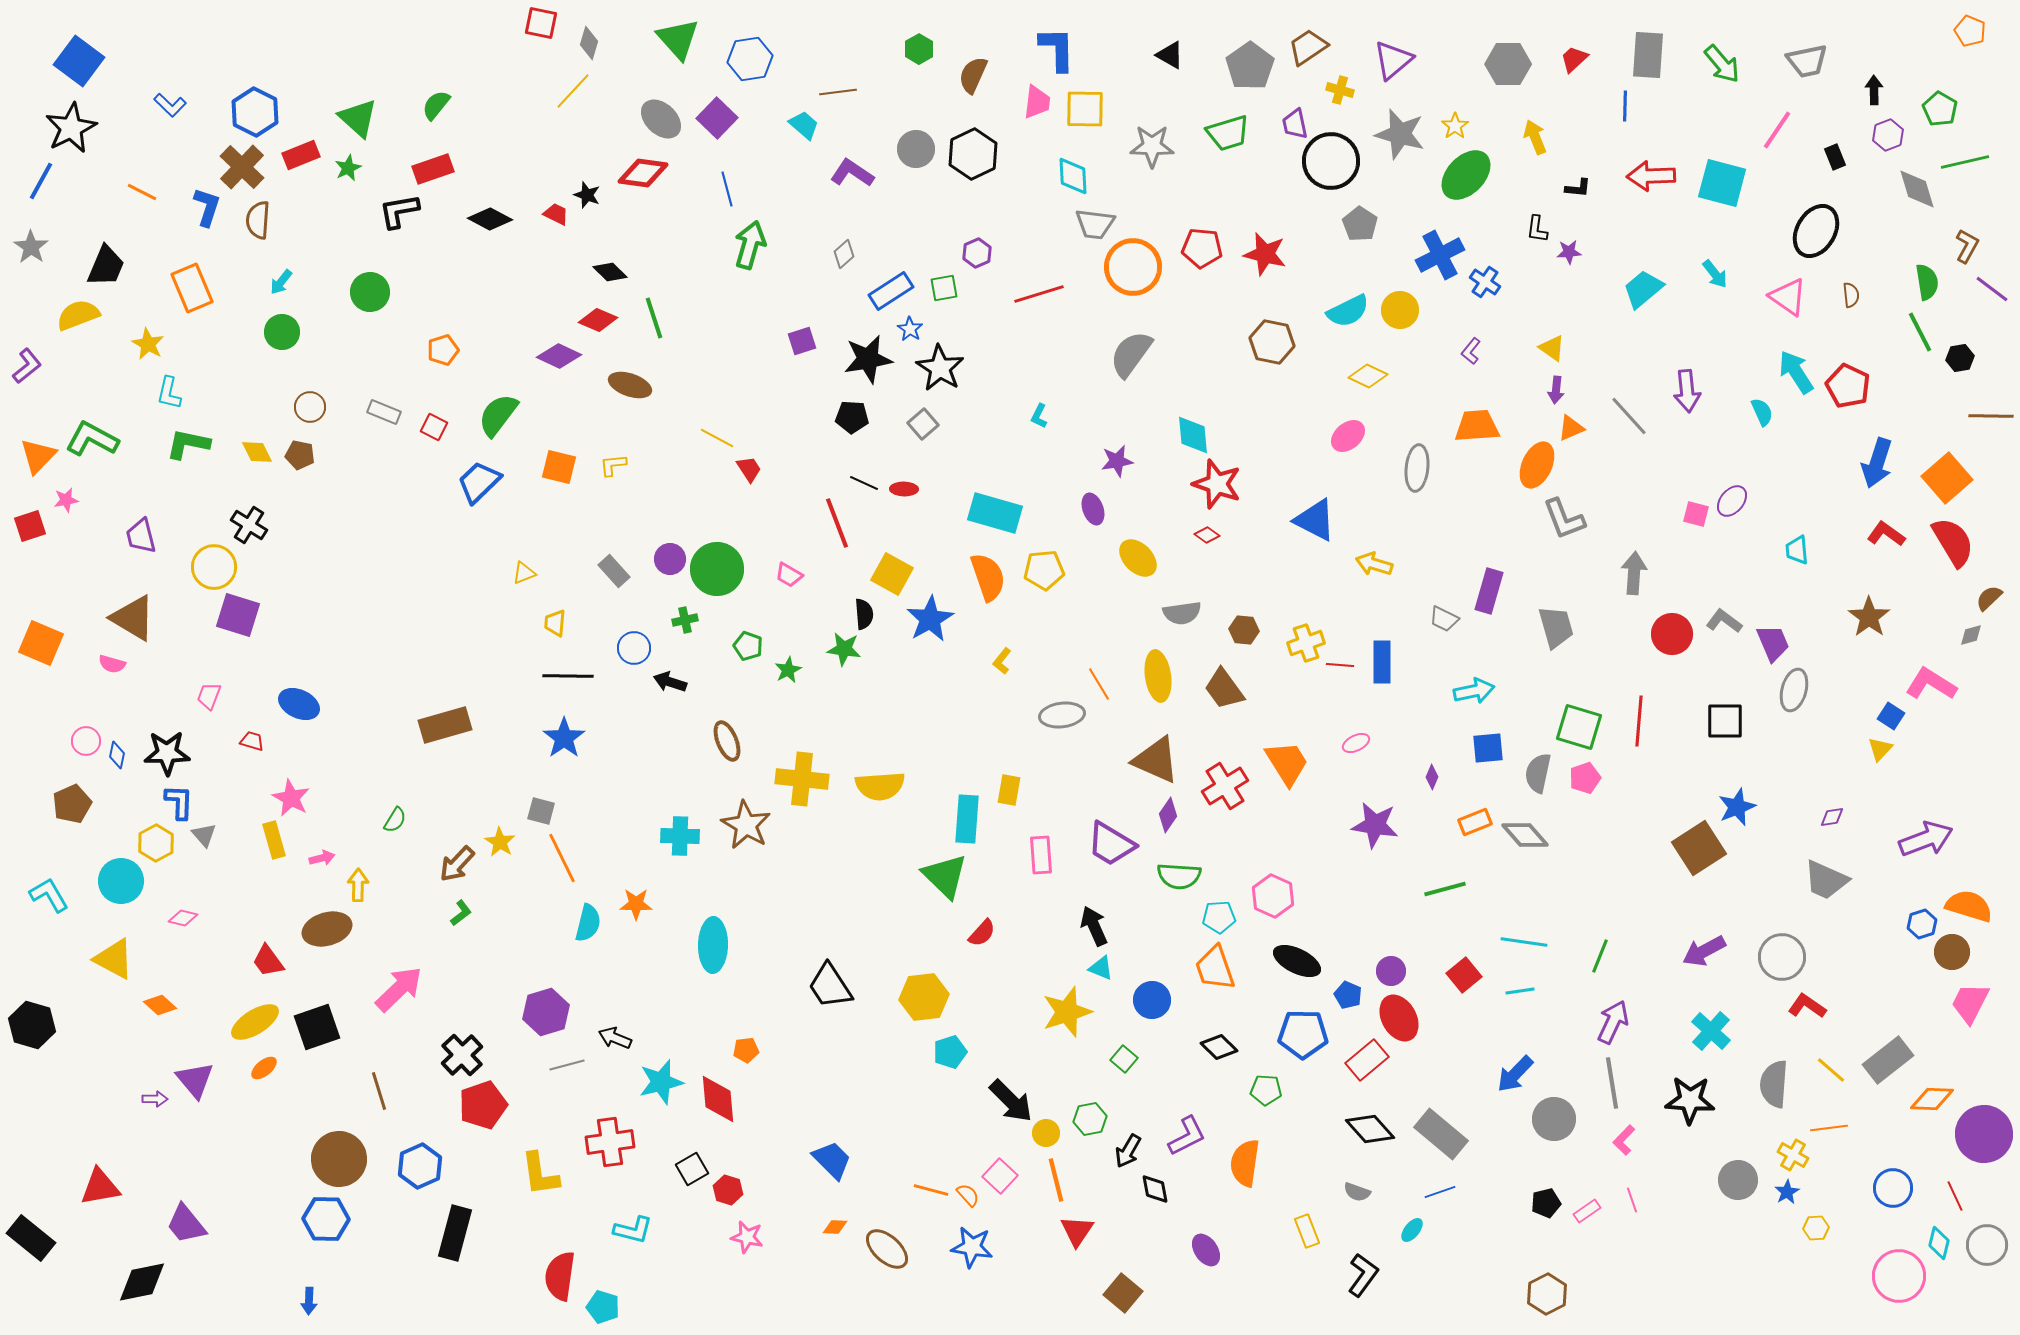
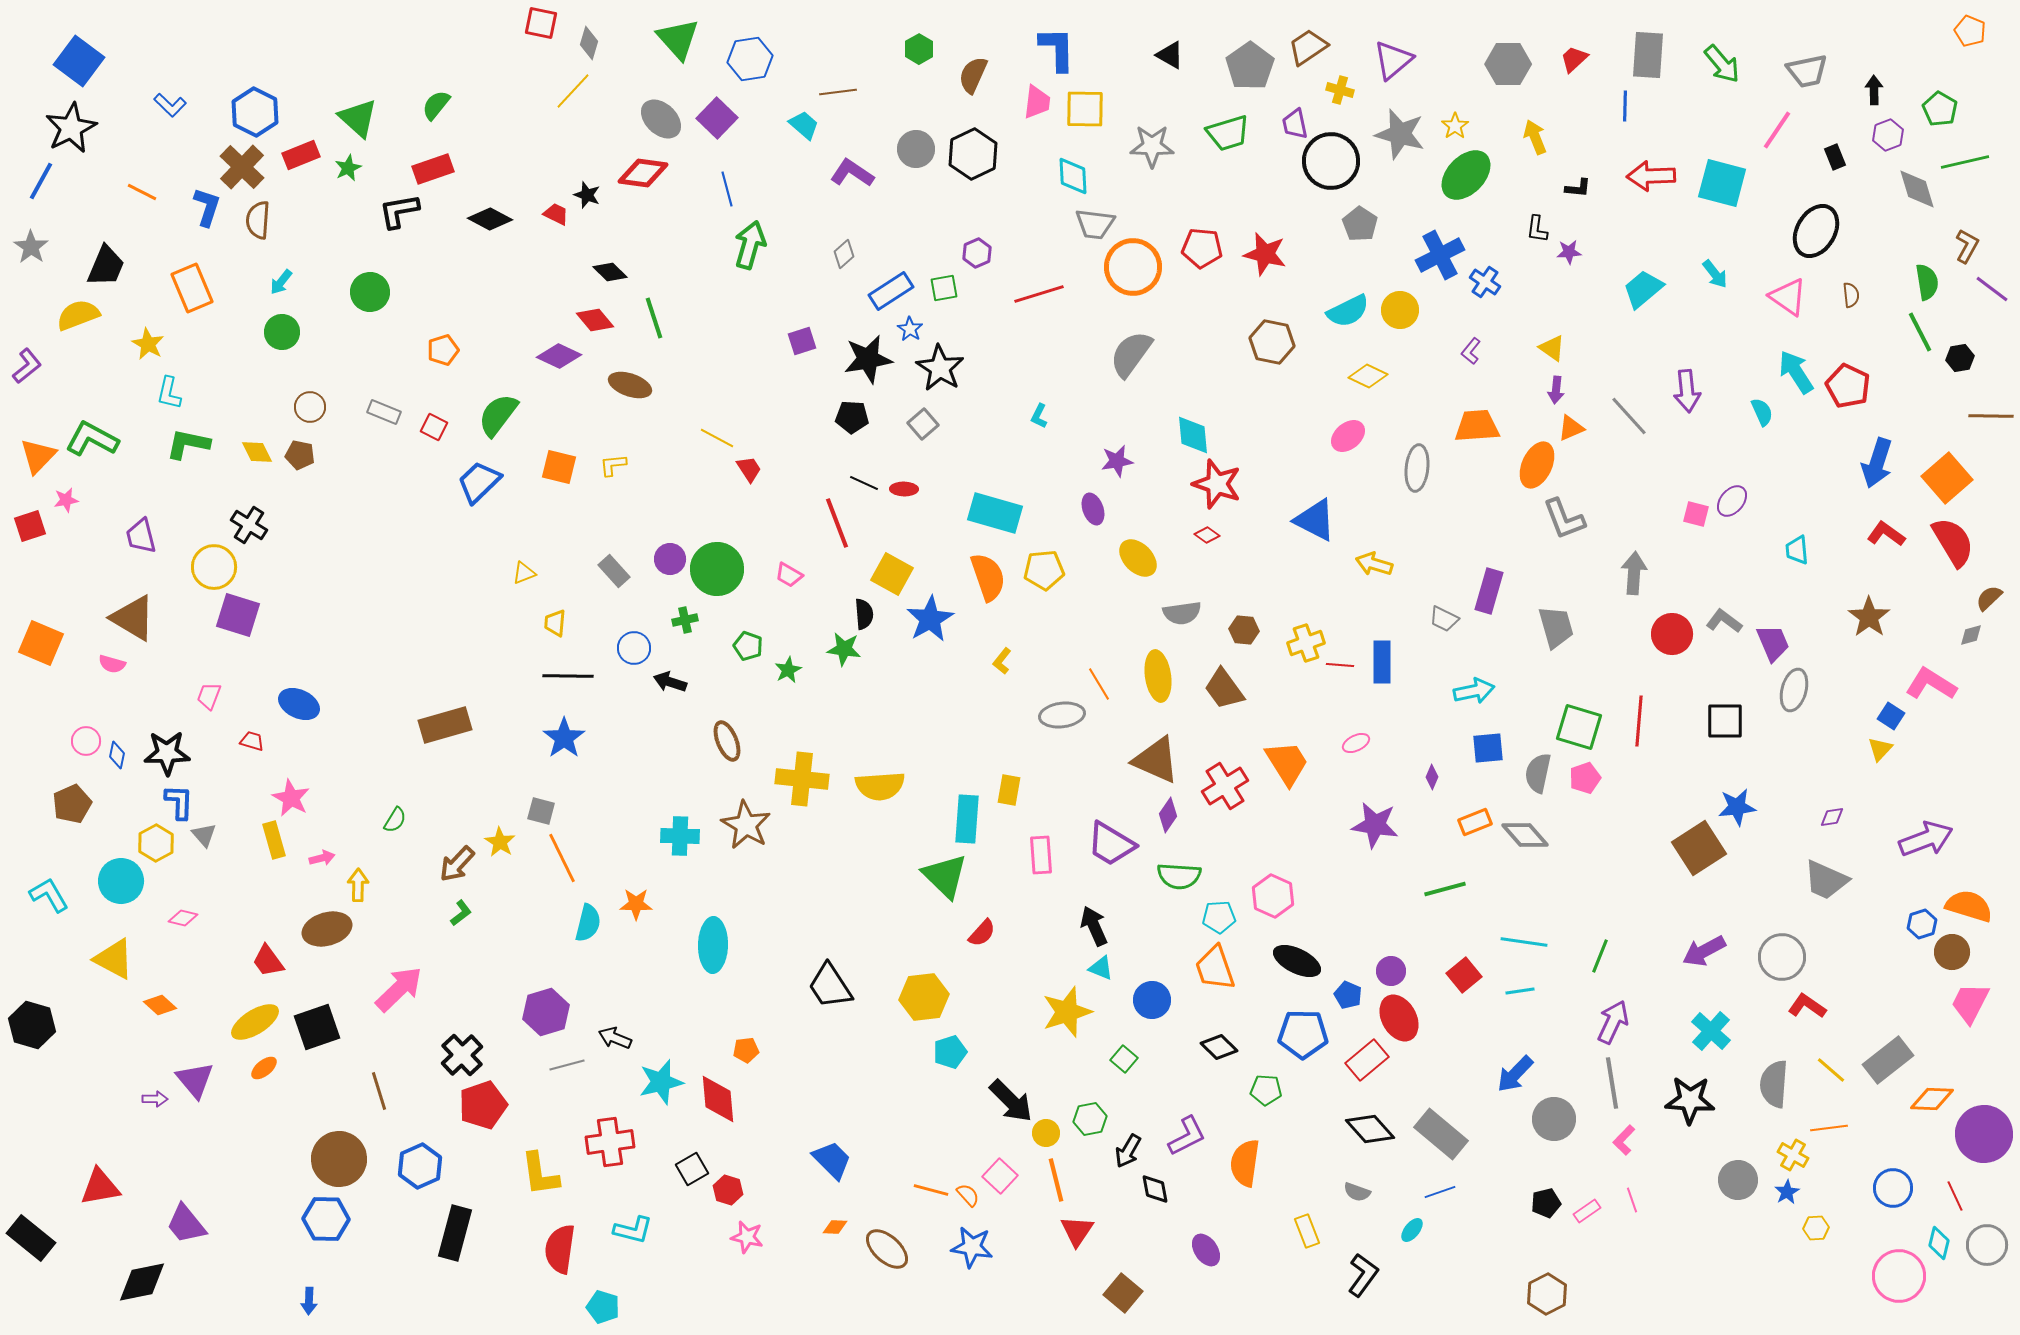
gray trapezoid at (1807, 61): moved 10 px down
red diamond at (598, 320): moved 3 px left; rotated 27 degrees clockwise
blue star at (1737, 807): rotated 15 degrees clockwise
red semicircle at (560, 1276): moved 27 px up
